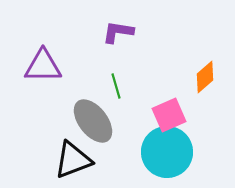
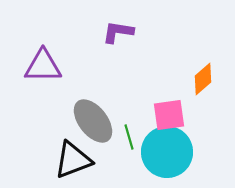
orange diamond: moved 2 px left, 2 px down
green line: moved 13 px right, 51 px down
pink square: rotated 16 degrees clockwise
